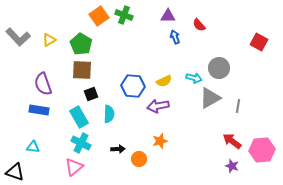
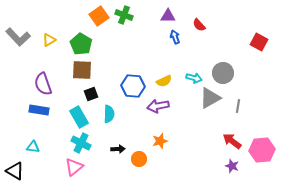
gray circle: moved 4 px right, 5 px down
black triangle: moved 1 px up; rotated 12 degrees clockwise
